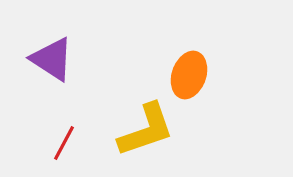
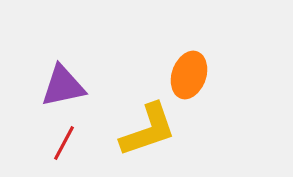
purple triangle: moved 11 px right, 27 px down; rotated 45 degrees counterclockwise
yellow L-shape: moved 2 px right
